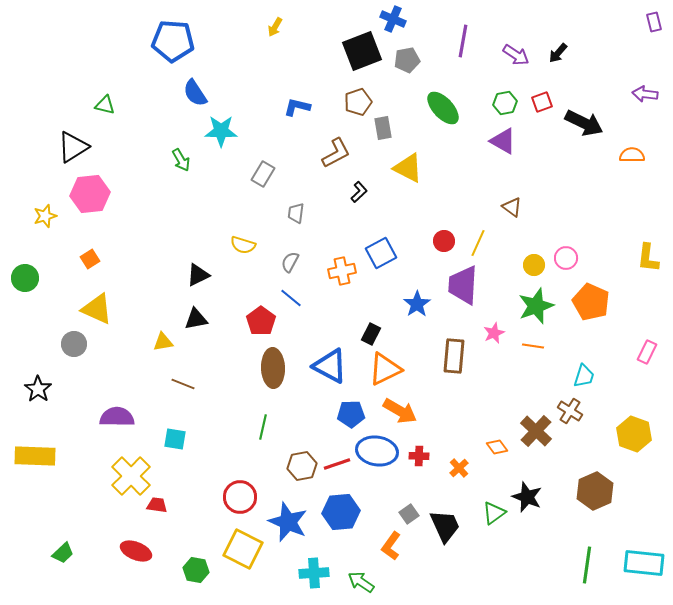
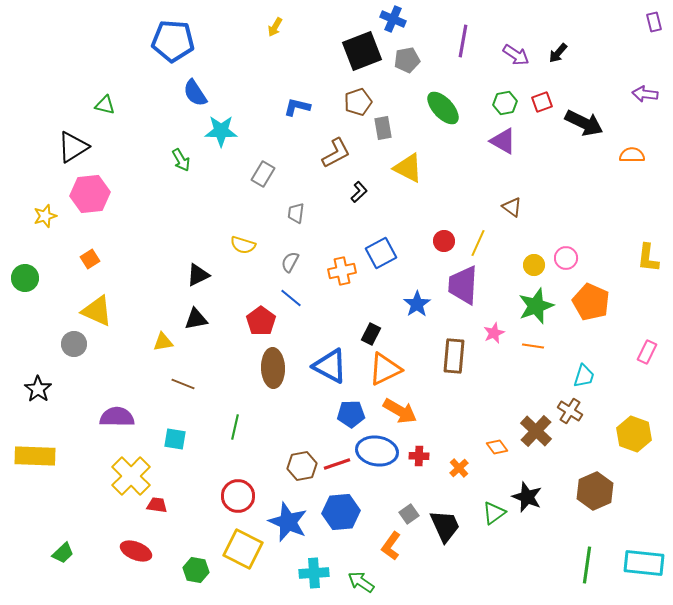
yellow triangle at (97, 309): moved 2 px down
green line at (263, 427): moved 28 px left
red circle at (240, 497): moved 2 px left, 1 px up
